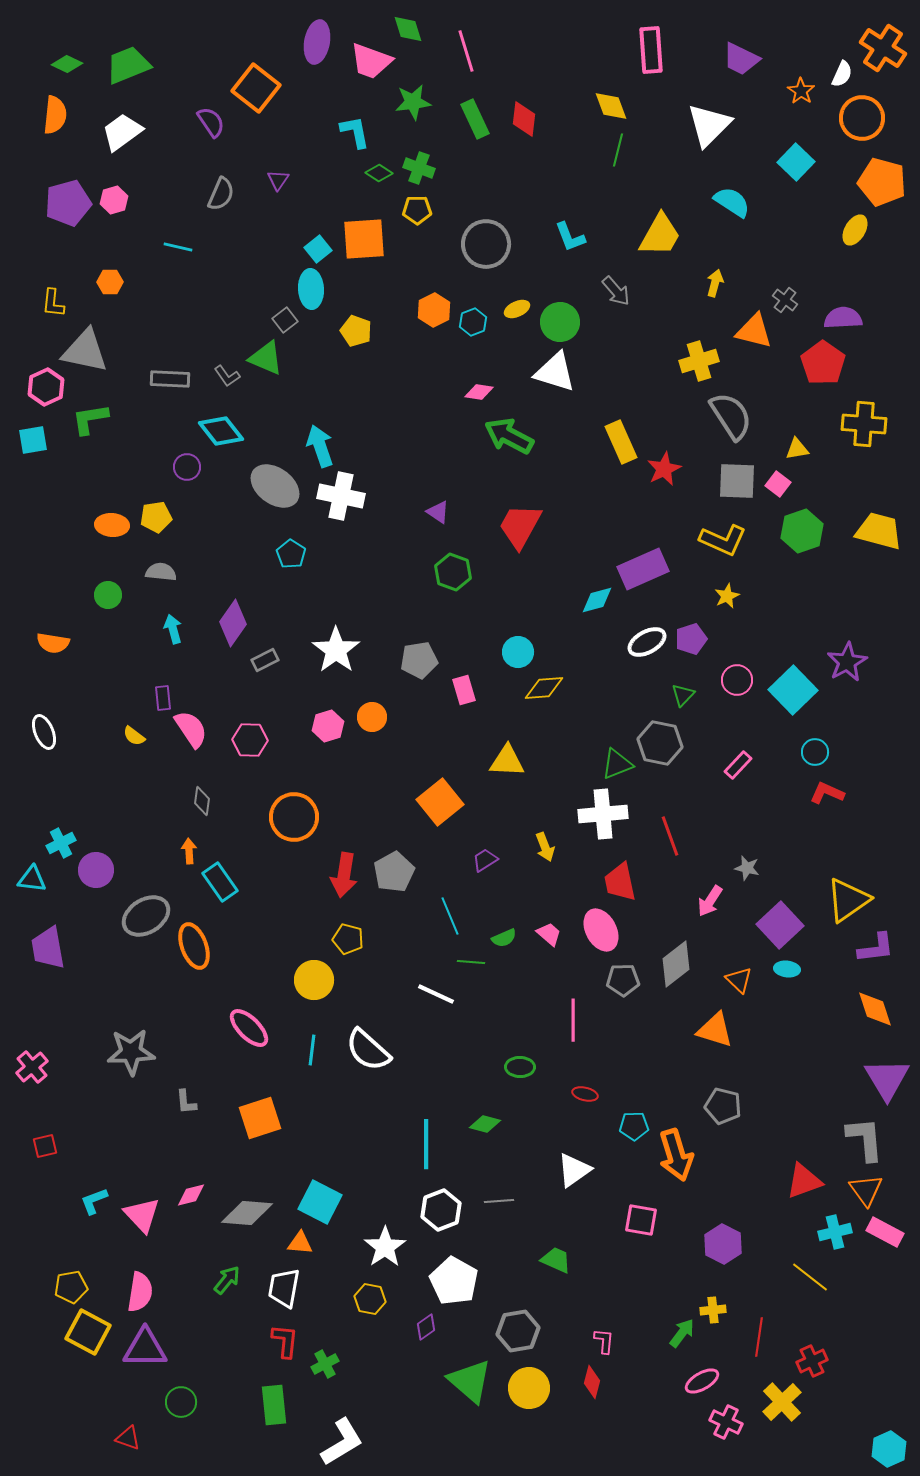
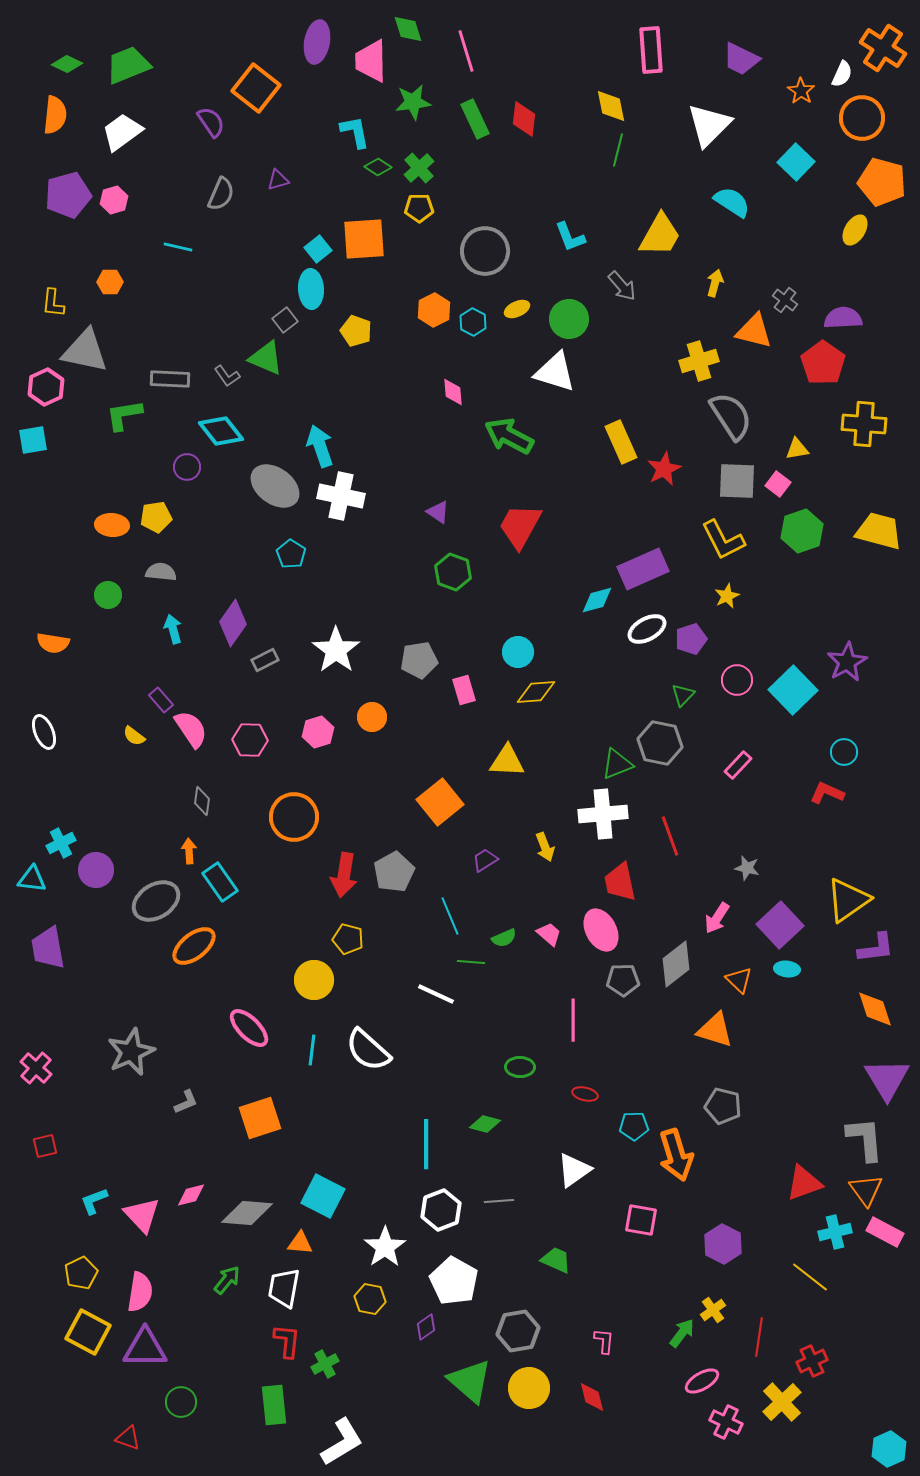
pink trapezoid at (371, 61): rotated 69 degrees clockwise
yellow diamond at (611, 106): rotated 9 degrees clockwise
green cross at (419, 168): rotated 28 degrees clockwise
green diamond at (379, 173): moved 1 px left, 6 px up
purple triangle at (278, 180): rotated 40 degrees clockwise
purple pentagon at (68, 203): moved 8 px up
yellow pentagon at (417, 210): moved 2 px right, 2 px up
gray circle at (486, 244): moved 1 px left, 7 px down
gray arrow at (616, 291): moved 6 px right, 5 px up
cyan hexagon at (473, 322): rotated 12 degrees counterclockwise
green circle at (560, 322): moved 9 px right, 3 px up
pink diamond at (479, 392): moved 26 px left; rotated 76 degrees clockwise
green L-shape at (90, 419): moved 34 px right, 4 px up
yellow L-shape at (723, 540): rotated 39 degrees clockwise
white ellipse at (647, 642): moved 13 px up
yellow diamond at (544, 688): moved 8 px left, 4 px down
purple rectangle at (163, 698): moved 2 px left, 2 px down; rotated 35 degrees counterclockwise
pink hexagon at (328, 726): moved 10 px left, 6 px down
cyan circle at (815, 752): moved 29 px right
pink arrow at (710, 901): moved 7 px right, 17 px down
gray ellipse at (146, 916): moved 10 px right, 15 px up
orange ellipse at (194, 946): rotated 72 degrees clockwise
gray star at (131, 1052): rotated 21 degrees counterclockwise
pink cross at (32, 1067): moved 4 px right, 1 px down; rotated 8 degrees counterclockwise
gray L-shape at (186, 1102): rotated 108 degrees counterclockwise
red triangle at (804, 1181): moved 2 px down
cyan square at (320, 1202): moved 3 px right, 6 px up
yellow pentagon at (71, 1287): moved 10 px right, 14 px up; rotated 16 degrees counterclockwise
yellow cross at (713, 1310): rotated 30 degrees counterclockwise
red L-shape at (285, 1341): moved 2 px right
red diamond at (592, 1382): moved 15 px down; rotated 28 degrees counterclockwise
